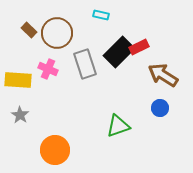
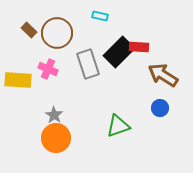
cyan rectangle: moved 1 px left, 1 px down
red rectangle: rotated 30 degrees clockwise
gray rectangle: moved 3 px right
gray star: moved 34 px right
orange circle: moved 1 px right, 12 px up
